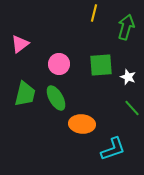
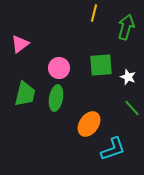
pink circle: moved 4 px down
green ellipse: rotated 40 degrees clockwise
orange ellipse: moved 7 px right; rotated 60 degrees counterclockwise
